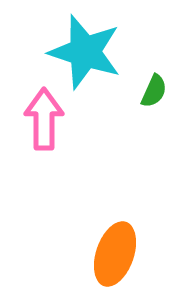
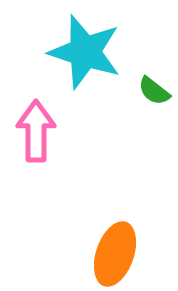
green semicircle: rotated 104 degrees clockwise
pink arrow: moved 8 px left, 12 px down
